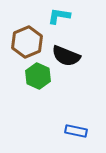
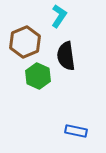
cyan L-shape: rotated 115 degrees clockwise
brown hexagon: moved 2 px left
black semicircle: rotated 60 degrees clockwise
